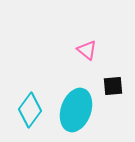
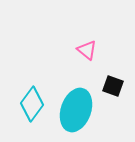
black square: rotated 25 degrees clockwise
cyan diamond: moved 2 px right, 6 px up
